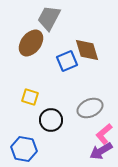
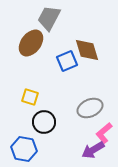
black circle: moved 7 px left, 2 px down
pink L-shape: moved 1 px up
purple arrow: moved 8 px left, 1 px up
